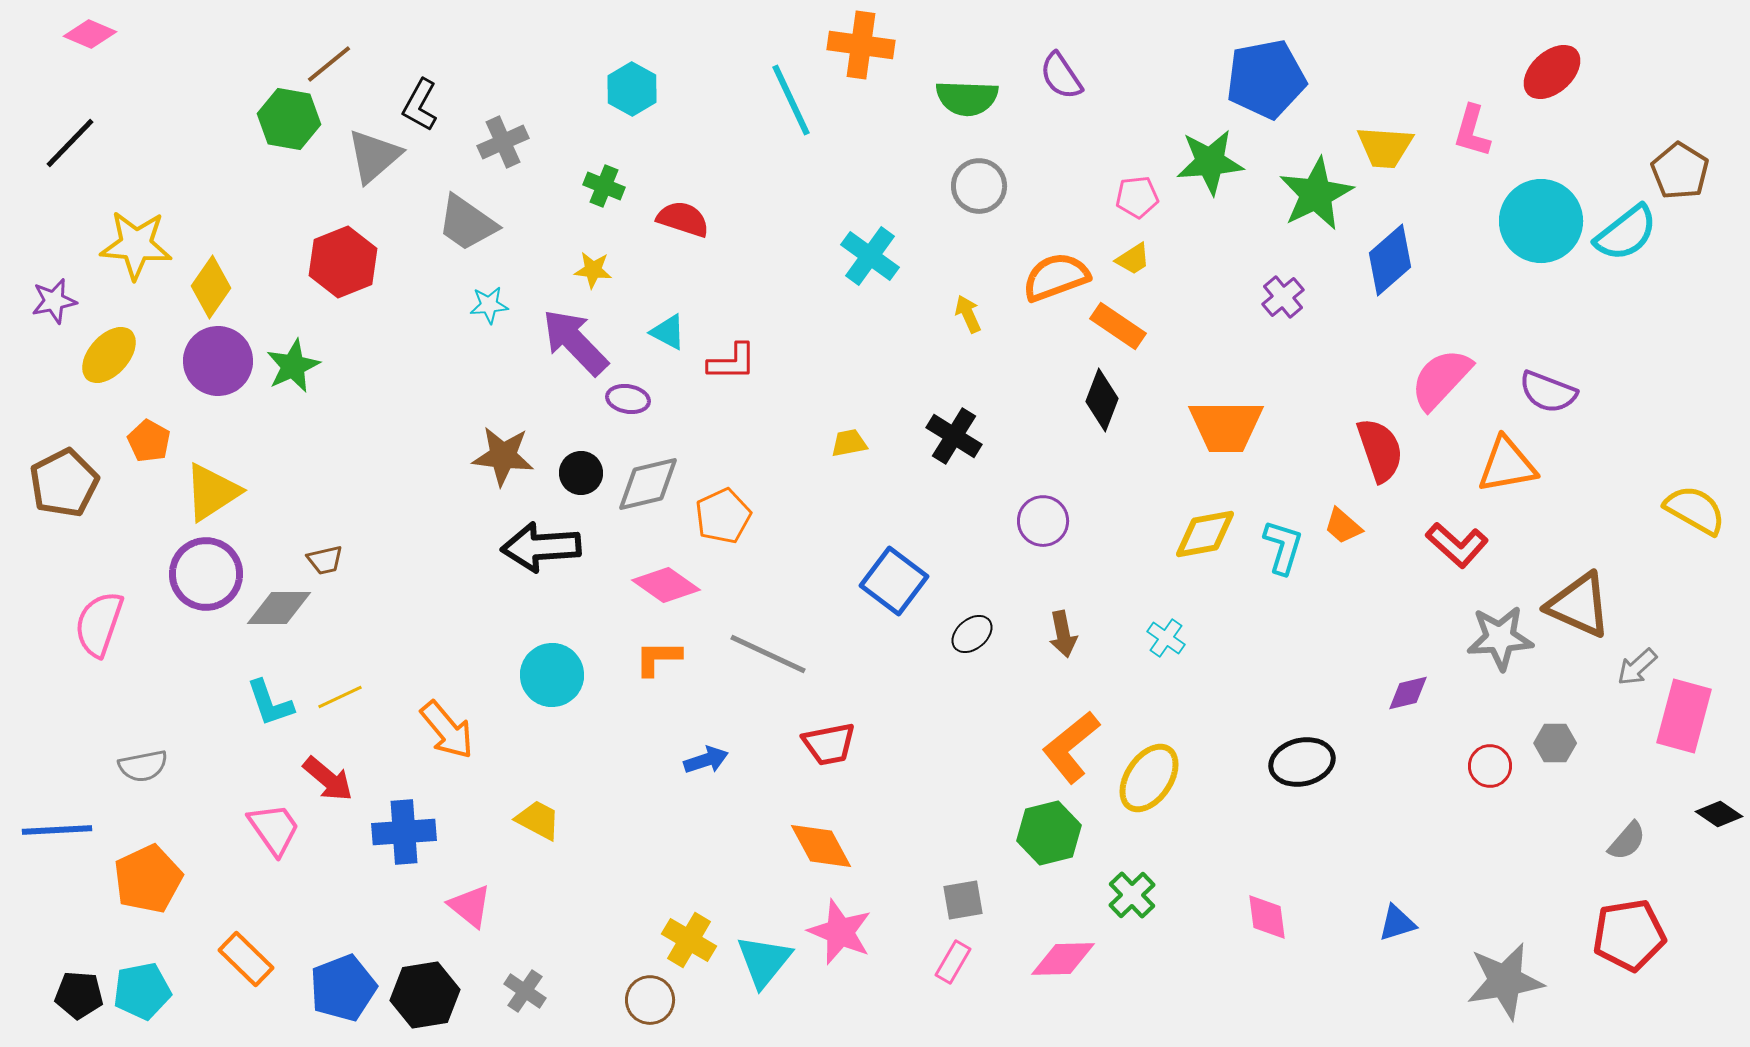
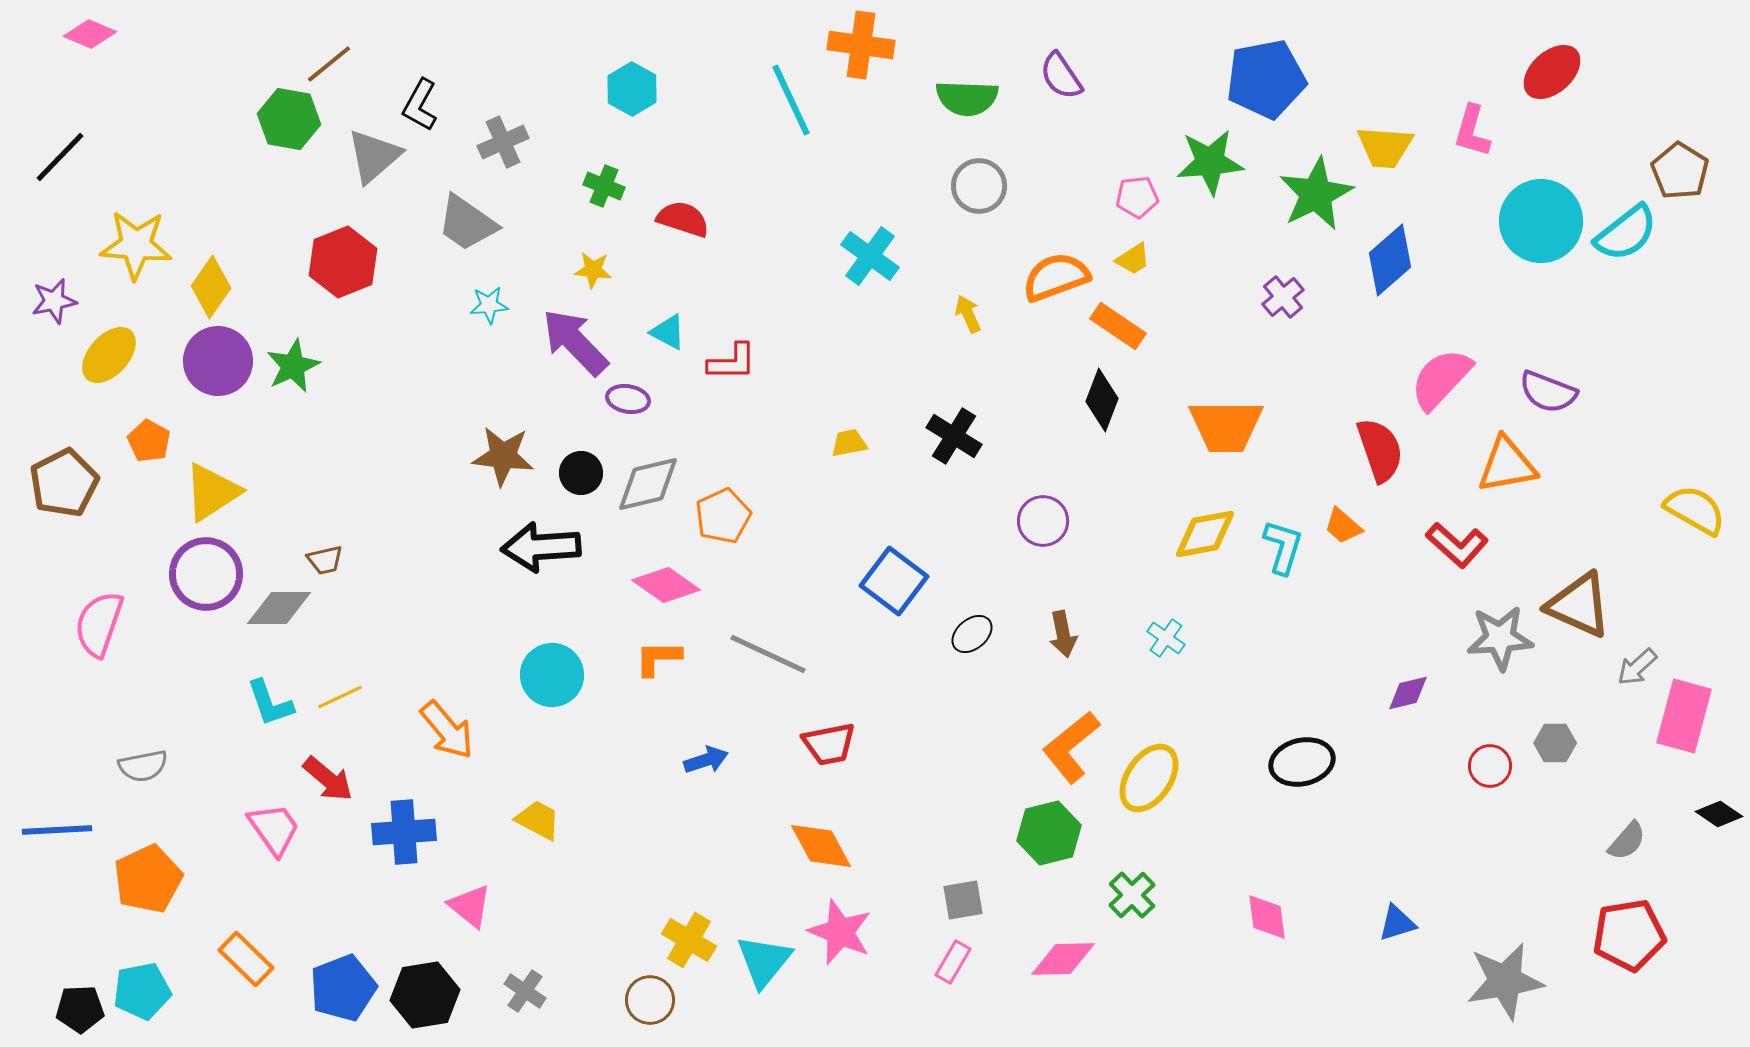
black line at (70, 143): moved 10 px left, 14 px down
black pentagon at (79, 995): moved 1 px right, 14 px down; rotated 6 degrees counterclockwise
